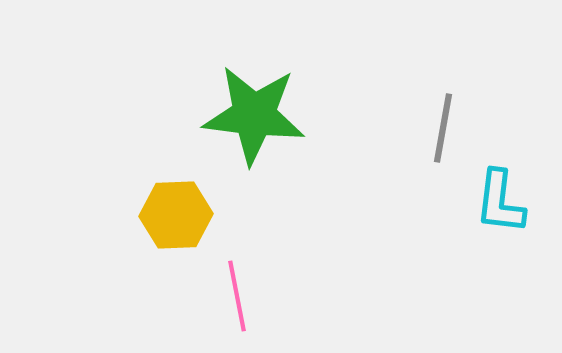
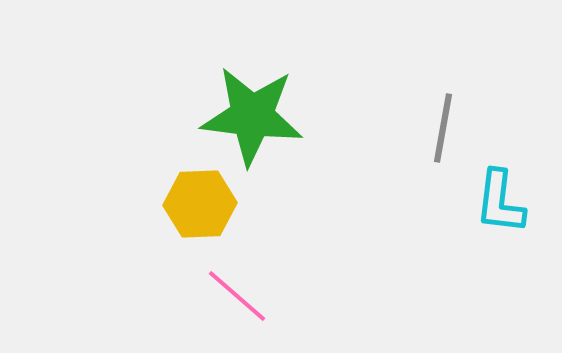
green star: moved 2 px left, 1 px down
yellow hexagon: moved 24 px right, 11 px up
pink line: rotated 38 degrees counterclockwise
